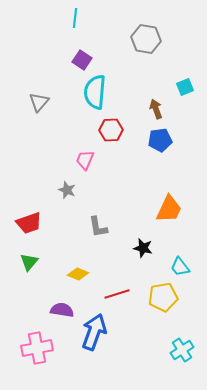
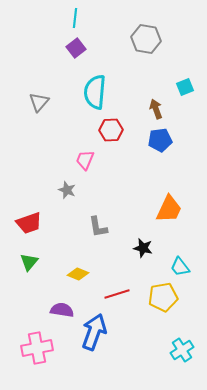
purple square: moved 6 px left, 12 px up; rotated 18 degrees clockwise
